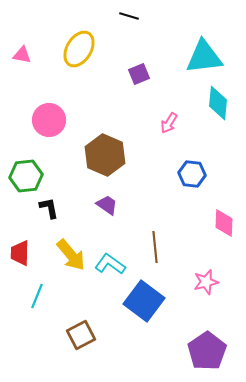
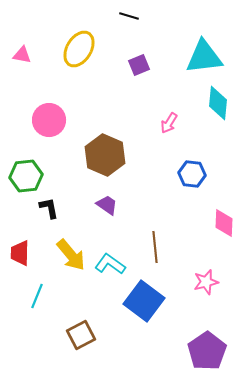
purple square: moved 9 px up
